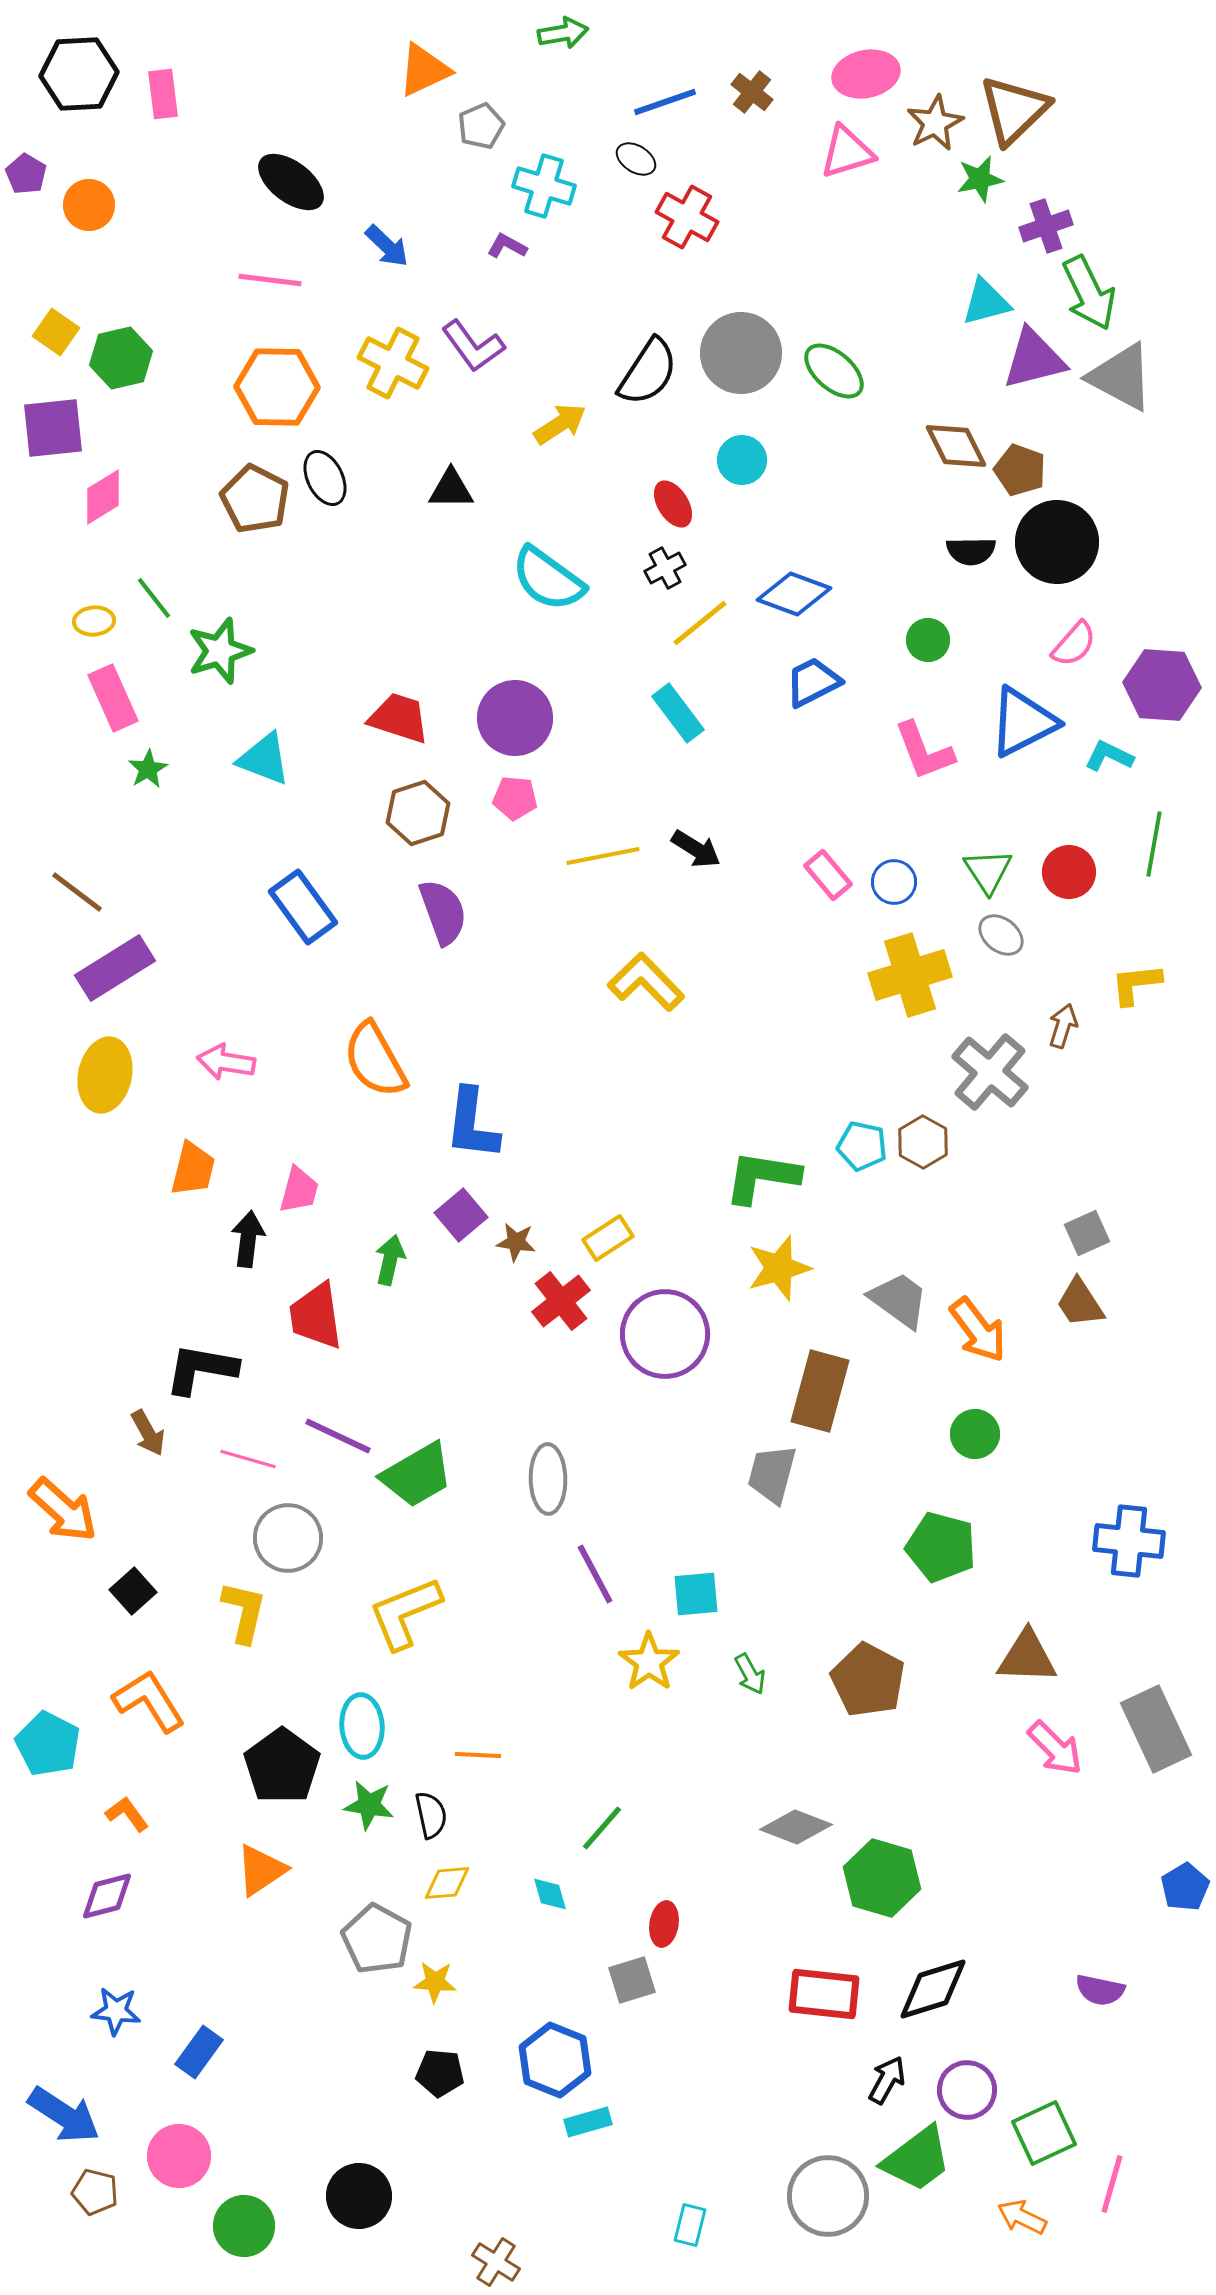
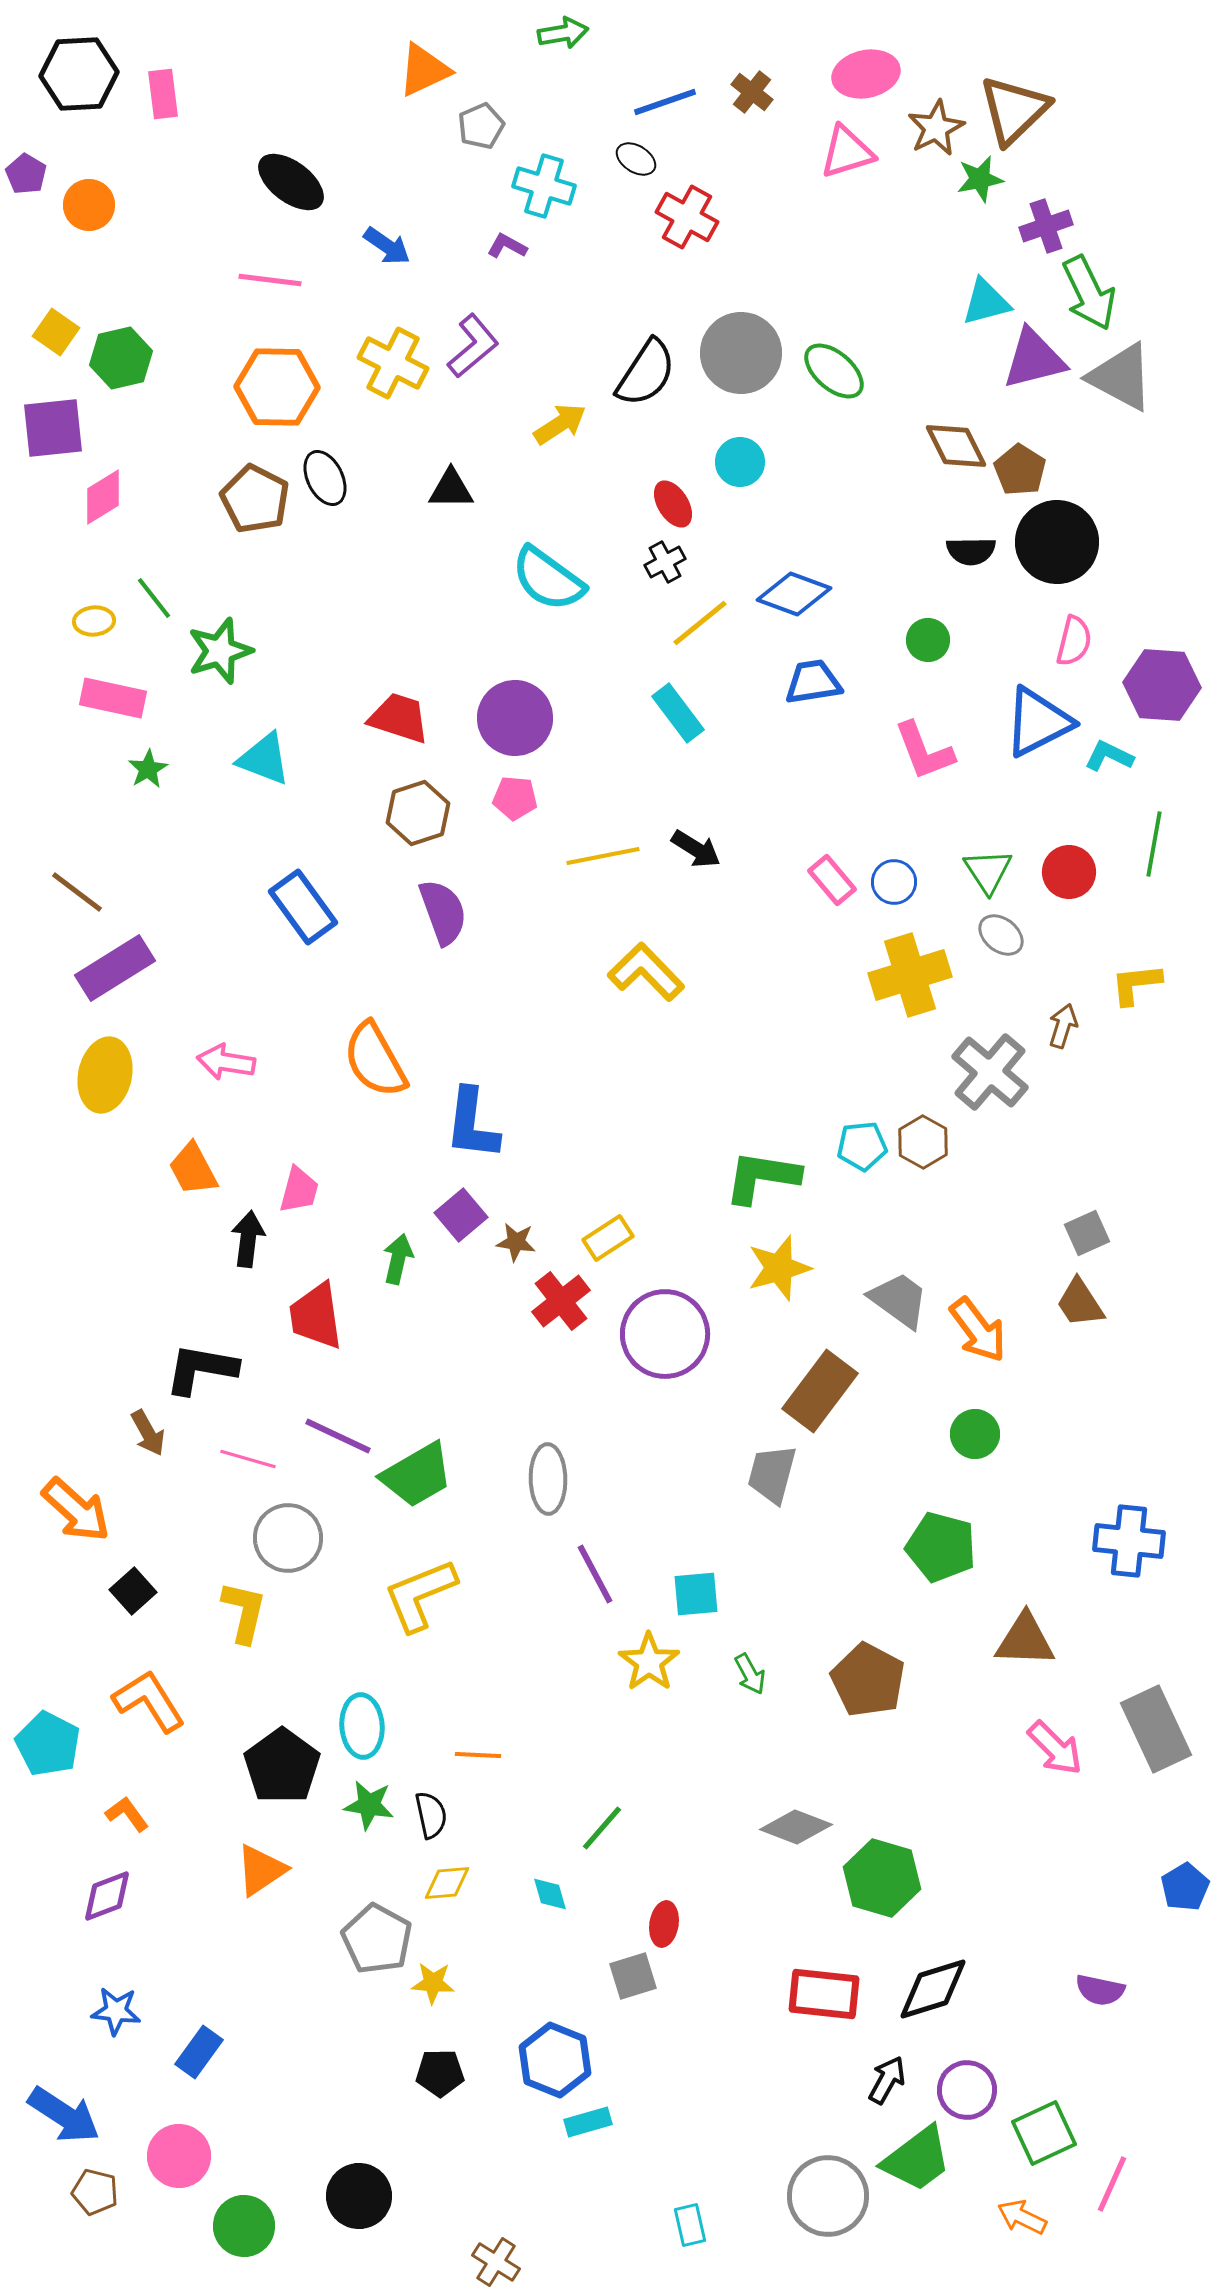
brown star at (935, 123): moved 1 px right, 5 px down
blue arrow at (387, 246): rotated 9 degrees counterclockwise
purple L-shape at (473, 346): rotated 94 degrees counterclockwise
black semicircle at (648, 372): moved 2 px left, 1 px down
cyan circle at (742, 460): moved 2 px left, 2 px down
brown pentagon at (1020, 470): rotated 12 degrees clockwise
black cross at (665, 568): moved 6 px up
pink semicircle at (1074, 644): moved 3 px up; rotated 27 degrees counterclockwise
blue trapezoid at (813, 682): rotated 18 degrees clockwise
pink rectangle at (113, 698): rotated 54 degrees counterclockwise
blue triangle at (1023, 722): moved 15 px right
pink rectangle at (828, 875): moved 4 px right, 5 px down
yellow L-shape at (646, 982): moved 10 px up
cyan pentagon at (862, 1146): rotated 18 degrees counterclockwise
orange trapezoid at (193, 1169): rotated 138 degrees clockwise
green arrow at (390, 1260): moved 8 px right, 1 px up
brown rectangle at (820, 1391): rotated 22 degrees clockwise
orange arrow at (63, 1510): moved 13 px right
yellow L-shape at (405, 1613): moved 15 px right, 18 px up
brown triangle at (1027, 1657): moved 2 px left, 17 px up
purple diamond at (107, 1896): rotated 6 degrees counterclockwise
gray square at (632, 1980): moved 1 px right, 4 px up
yellow star at (435, 1982): moved 2 px left, 1 px down
black pentagon at (440, 2073): rotated 6 degrees counterclockwise
pink line at (1112, 2184): rotated 8 degrees clockwise
cyan rectangle at (690, 2225): rotated 27 degrees counterclockwise
